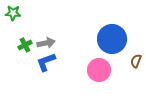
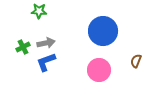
green star: moved 26 px right, 2 px up
blue circle: moved 9 px left, 8 px up
green cross: moved 2 px left, 2 px down
